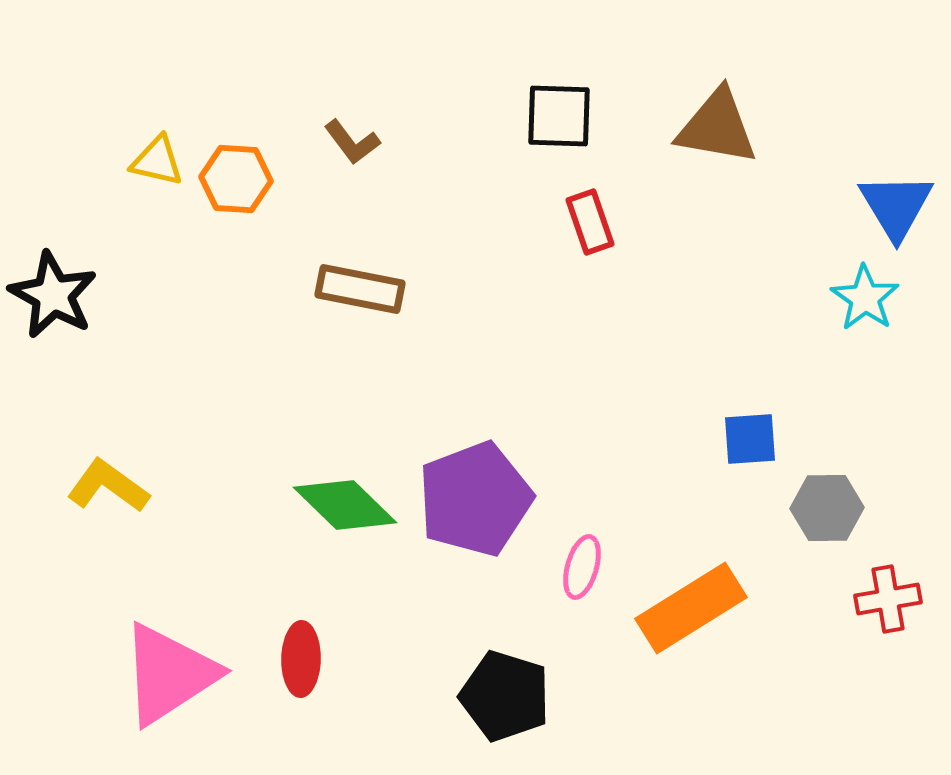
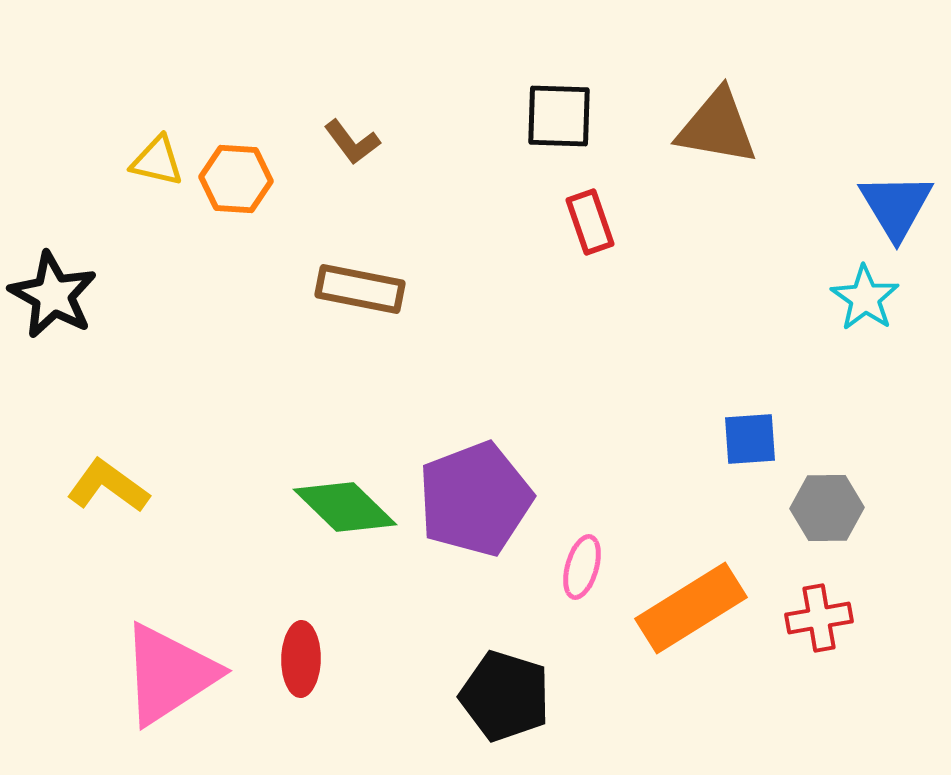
green diamond: moved 2 px down
red cross: moved 69 px left, 19 px down
